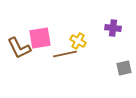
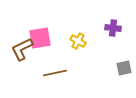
brown L-shape: moved 3 px right, 1 px down; rotated 90 degrees clockwise
brown line: moved 10 px left, 19 px down
